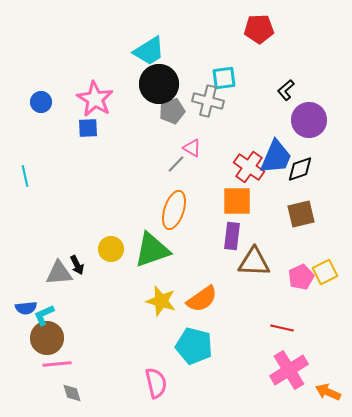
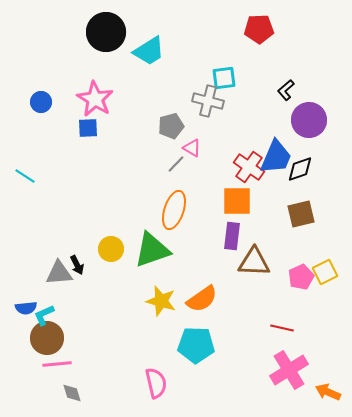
black circle: moved 53 px left, 52 px up
gray pentagon: moved 1 px left, 15 px down
cyan line: rotated 45 degrees counterclockwise
cyan pentagon: moved 2 px right, 1 px up; rotated 12 degrees counterclockwise
